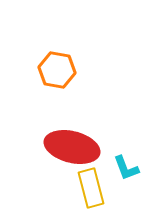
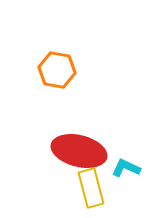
red ellipse: moved 7 px right, 4 px down
cyan L-shape: rotated 136 degrees clockwise
